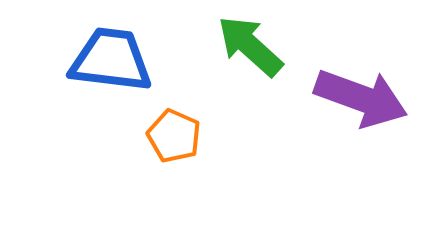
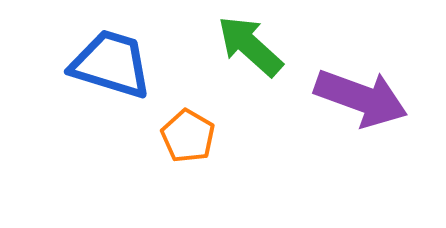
blue trapezoid: moved 4 px down; rotated 10 degrees clockwise
orange pentagon: moved 14 px right; rotated 6 degrees clockwise
